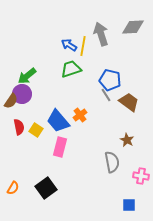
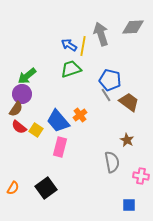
brown semicircle: moved 5 px right, 8 px down
red semicircle: rotated 140 degrees clockwise
